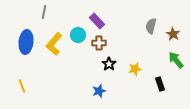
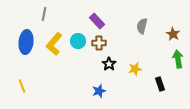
gray line: moved 2 px down
gray semicircle: moved 9 px left
cyan circle: moved 6 px down
green arrow: moved 2 px right, 1 px up; rotated 30 degrees clockwise
